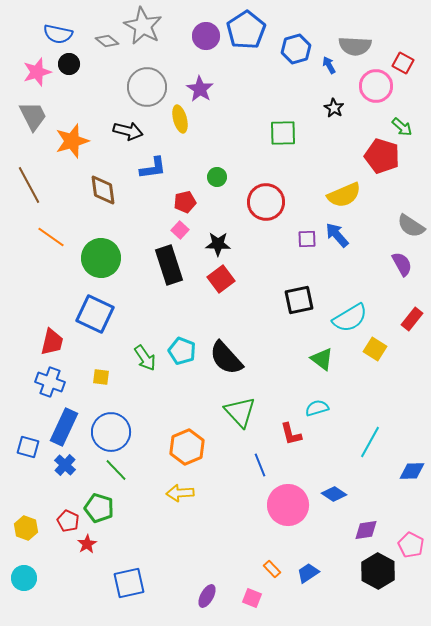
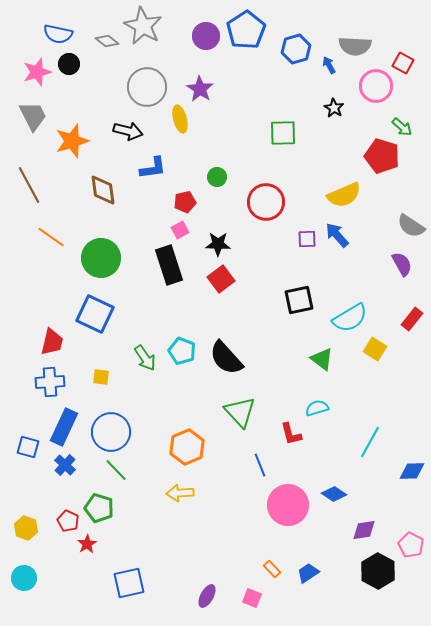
pink square at (180, 230): rotated 18 degrees clockwise
blue cross at (50, 382): rotated 24 degrees counterclockwise
purple diamond at (366, 530): moved 2 px left
